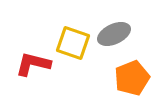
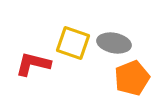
gray ellipse: moved 9 px down; rotated 36 degrees clockwise
